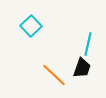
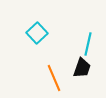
cyan square: moved 6 px right, 7 px down
orange line: moved 3 px down; rotated 24 degrees clockwise
